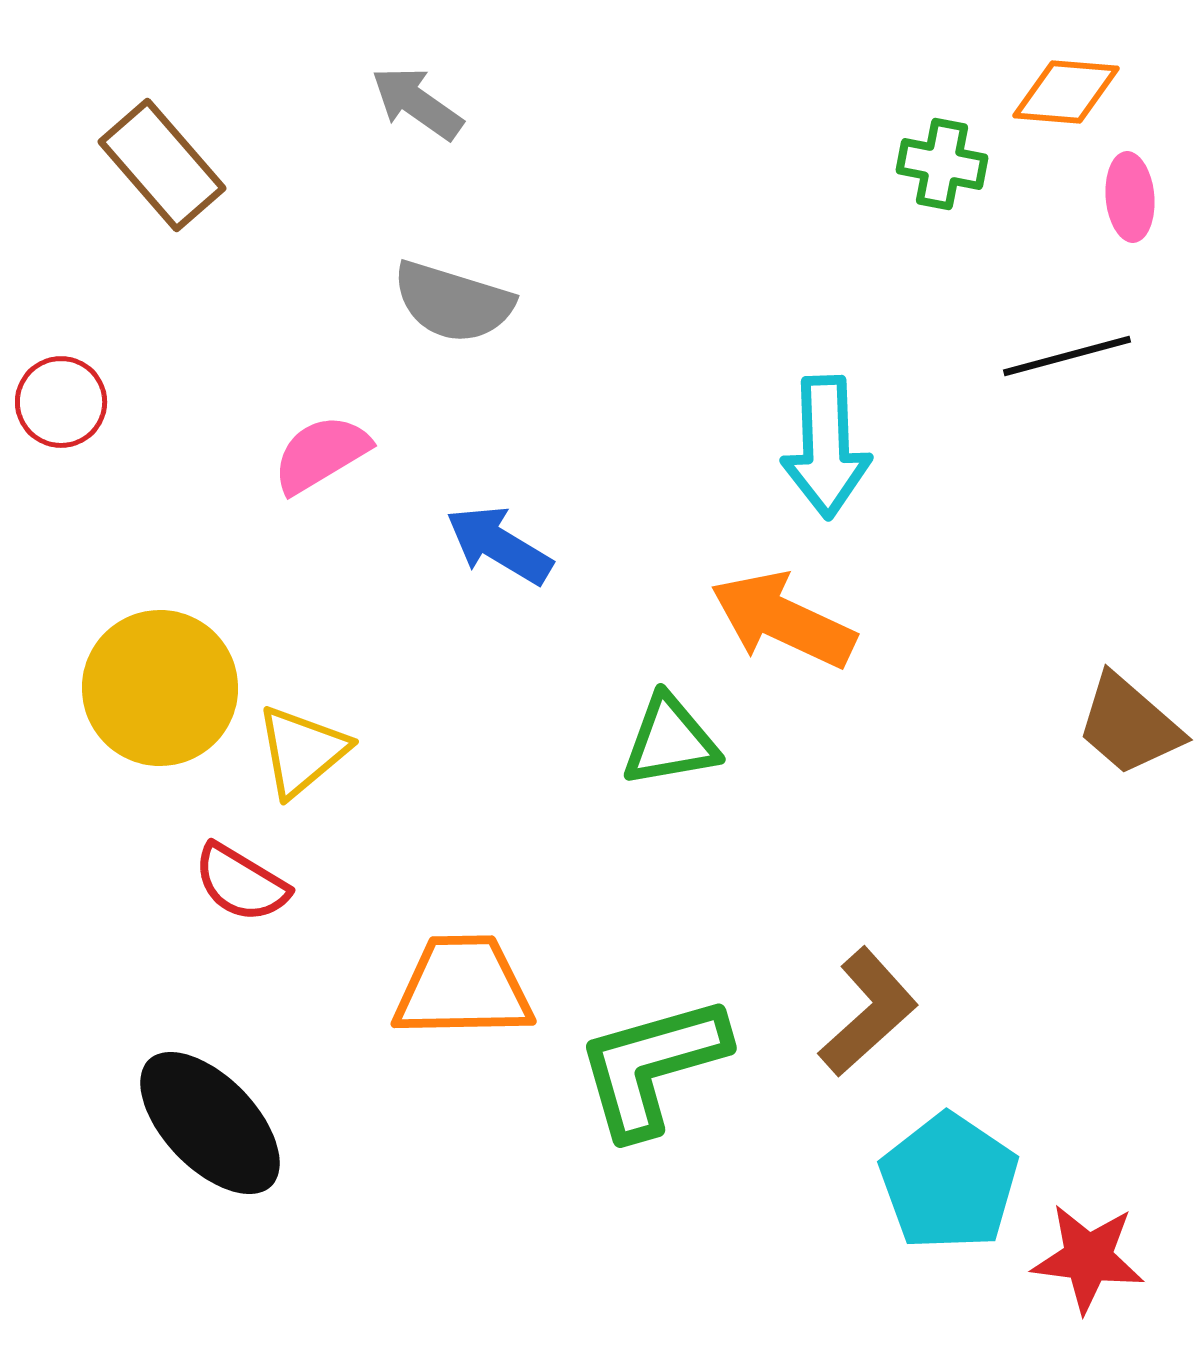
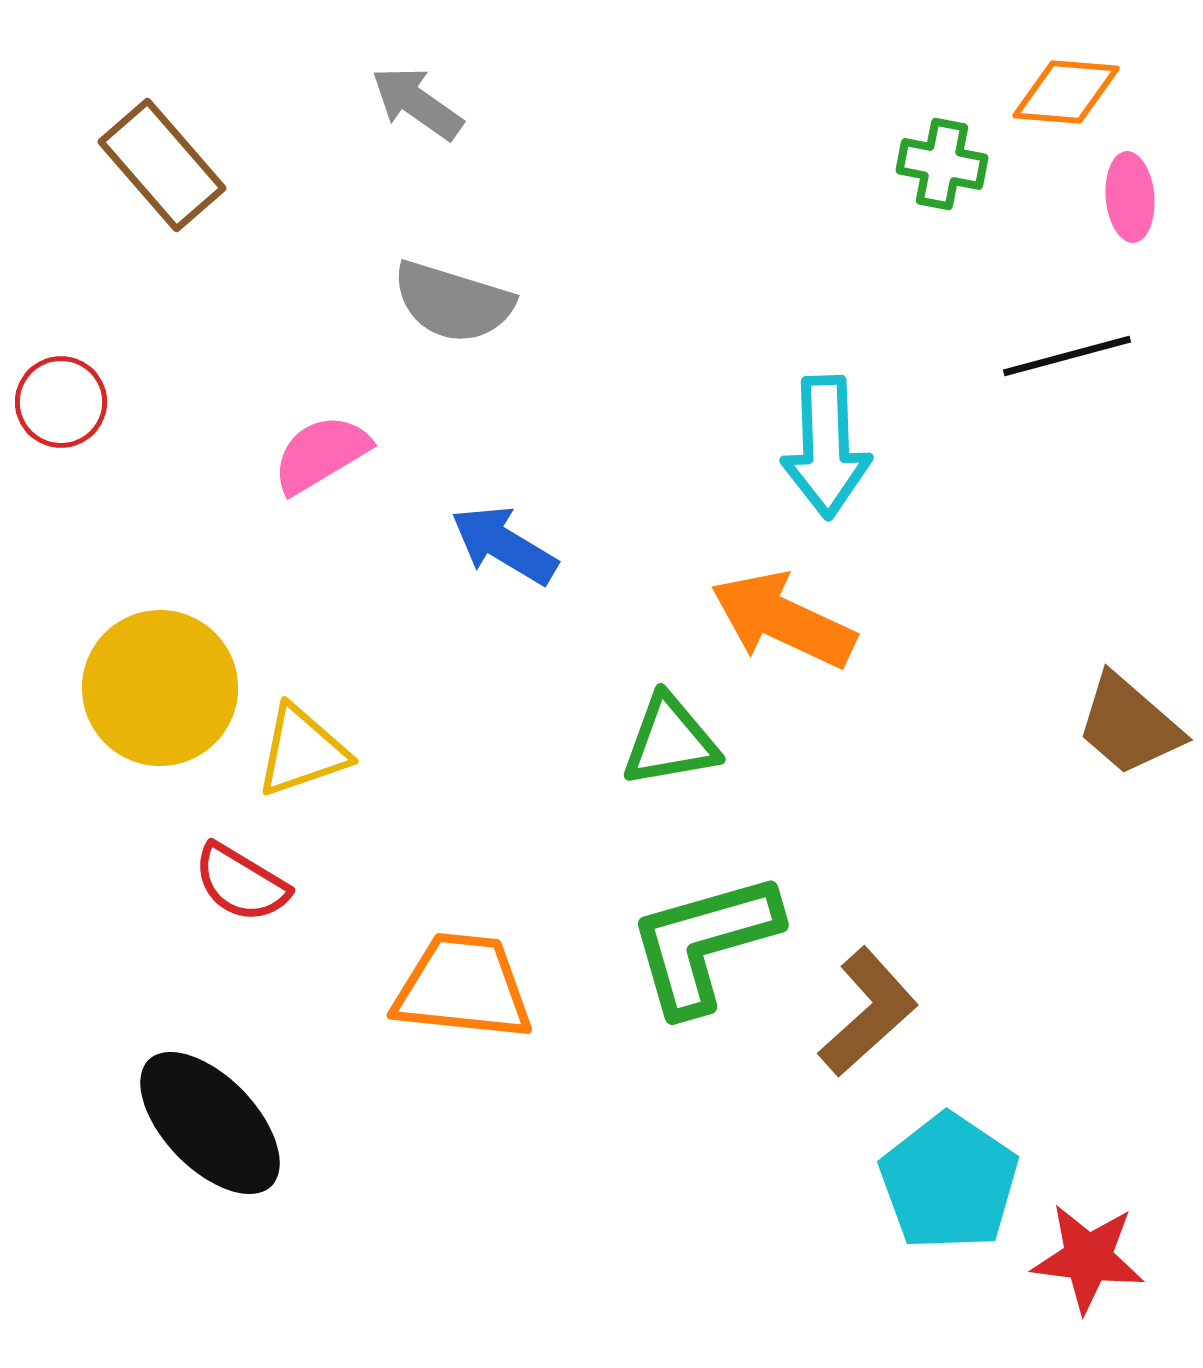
blue arrow: moved 5 px right
yellow triangle: rotated 21 degrees clockwise
orange trapezoid: rotated 7 degrees clockwise
green L-shape: moved 52 px right, 123 px up
